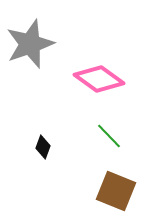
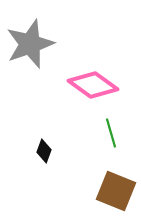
pink diamond: moved 6 px left, 6 px down
green line: moved 2 px right, 3 px up; rotated 28 degrees clockwise
black diamond: moved 1 px right, 4 px down
